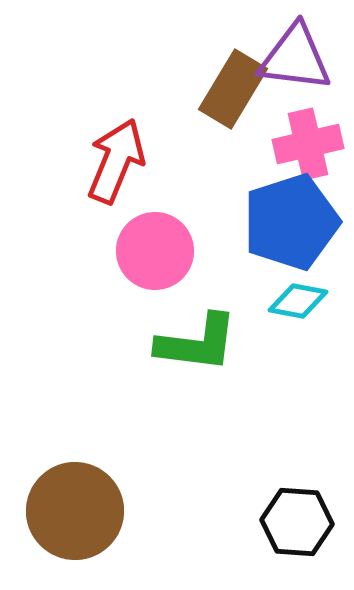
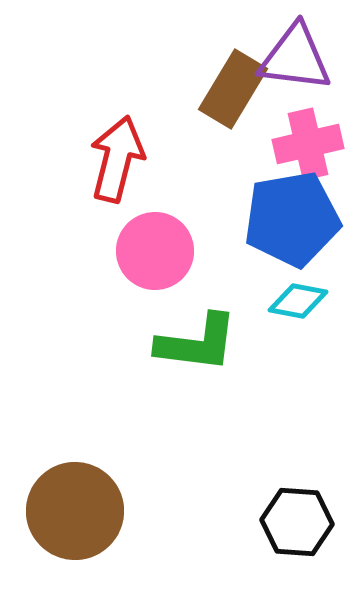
red arrow: moved 1 px right, 2 px up; rotated 8 degrees counterclockwise
blue pentagon: moved 1 px right, 3 px up; rotated 8 degrees clockwise
